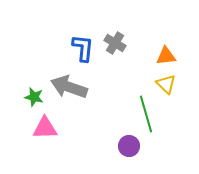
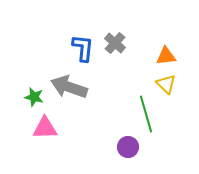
gray cross: rotated 10 degrees clockwise
purple circle: moved 1 px left, 1 px down
